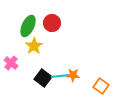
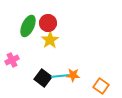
red circle: moved 4 px left
yellow star: moved 16 px right, 6 px up
pink cross: moved 1 px right, 3 px up; rotated 24 degrees clockwise
